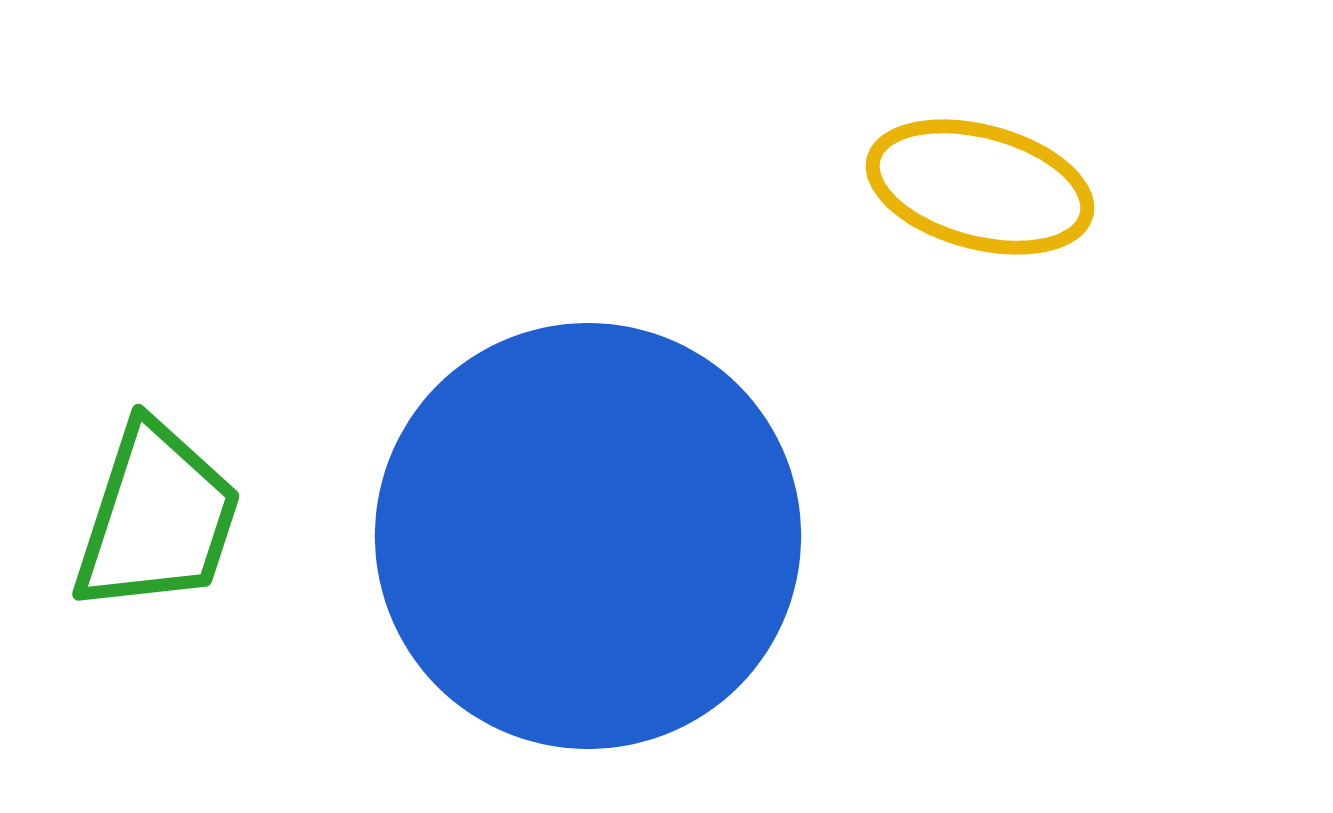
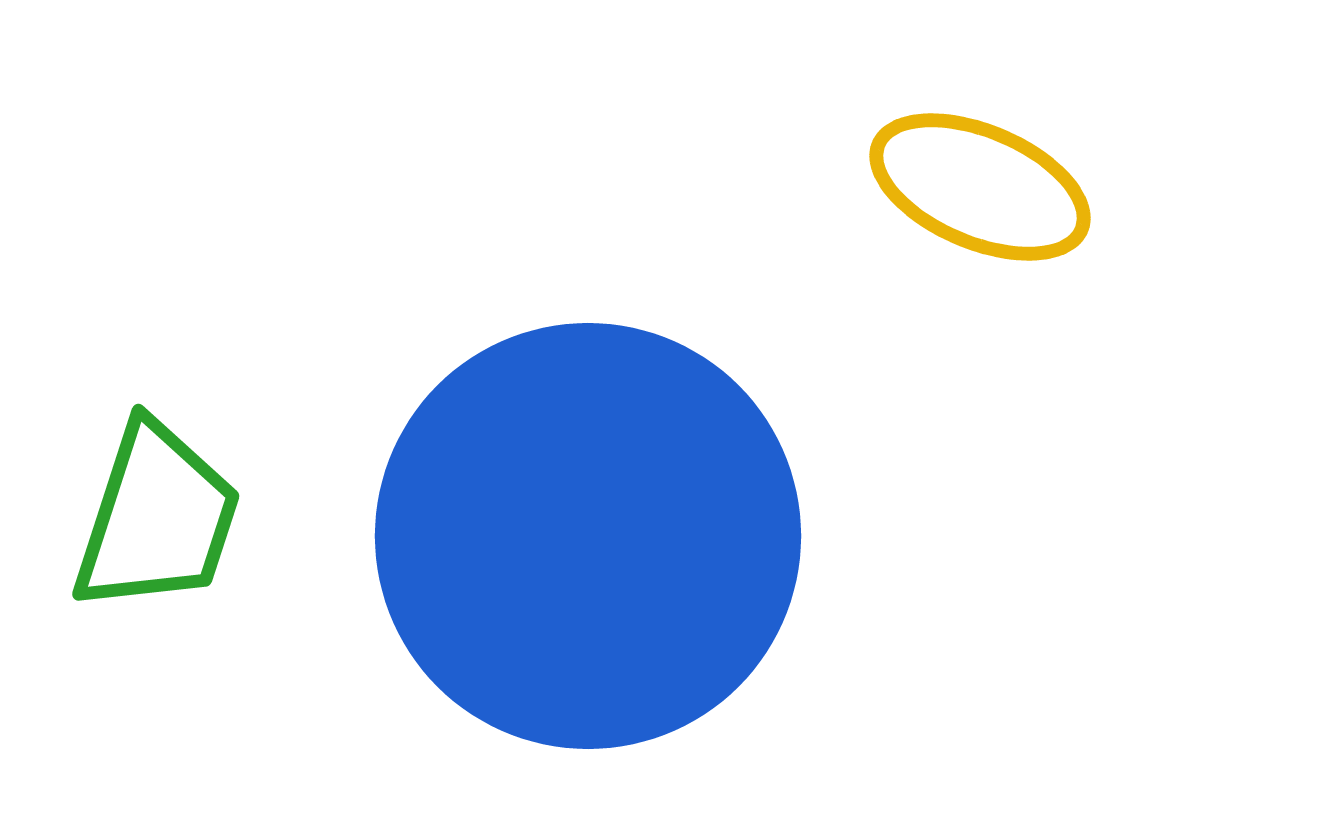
yellow ellipse: rotated 8 degrees clockwise
